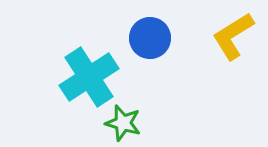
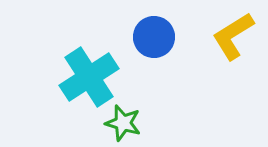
blue circle: moved 4 px right, 1 px up
